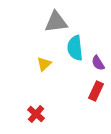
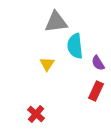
cyan semicircle: moved 2 px up
yellow triangle: moved 3 px right; rotated 14 degrees counterclockwise
